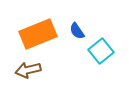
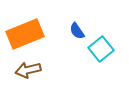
orange rectangle: moved 13 px left
cyan square: moved 2 px up
